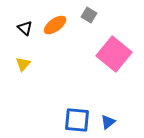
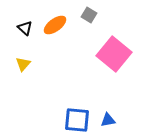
blue triangle: moved 2 px up; rotated 28 degrees clockwise
